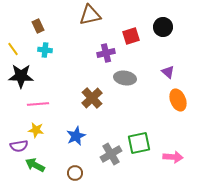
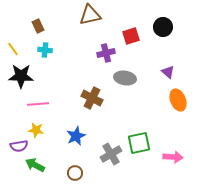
brown cross: rotated 20 degrees counterclockwise
